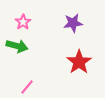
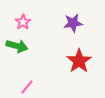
red star: moved 1 px up
